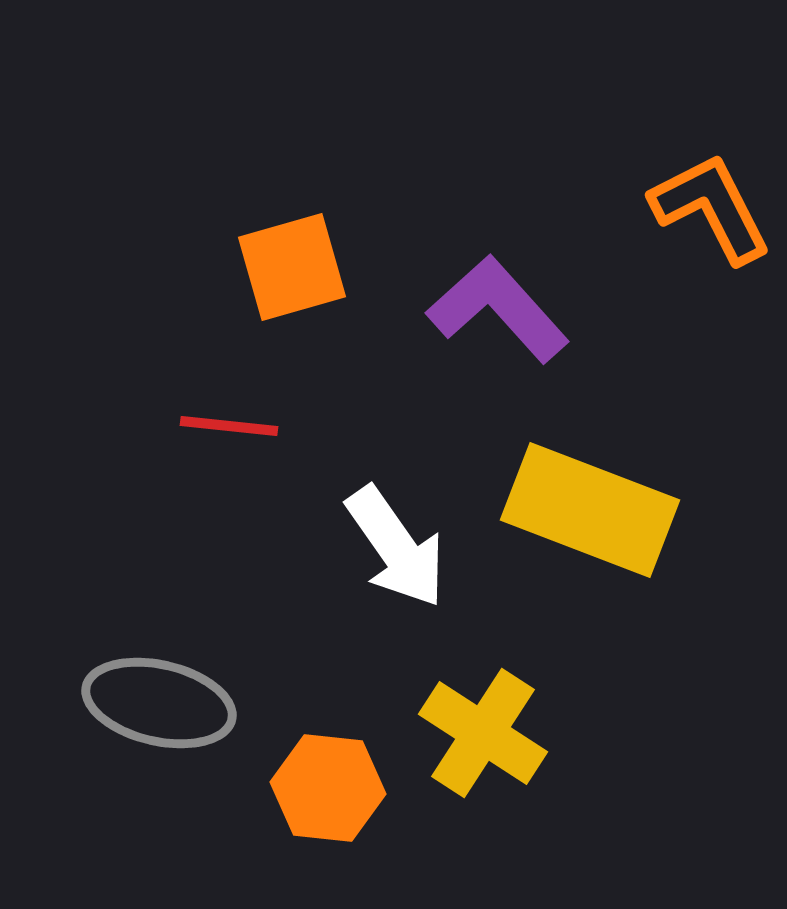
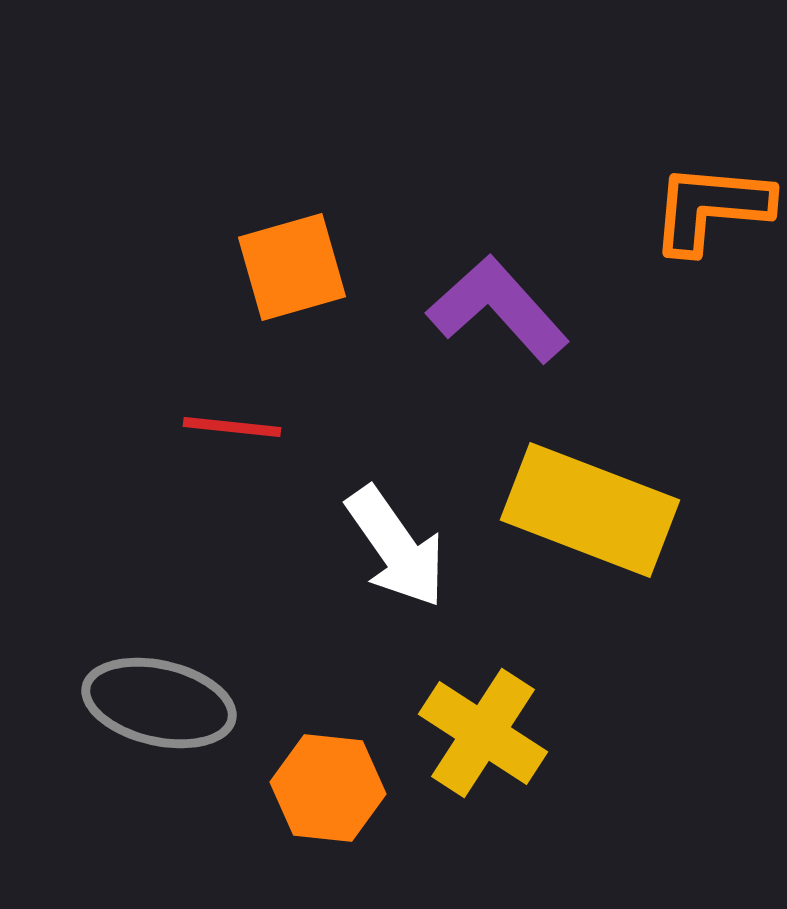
orange L-shape: rotated 58 degrees counterclockwise
red line: moved 3 px right, 1 px down
